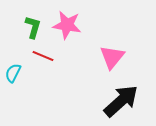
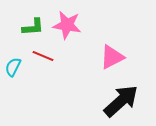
green L-shape: rotated 70 degrees clockwise
pink triangle: rotated 24 degrees clockwise
cyan semicircle: moved 6 px up
